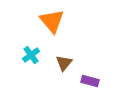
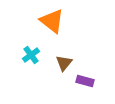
orange triangle: rotated 12 degrees counterclockwise
purple rectangle: moved 5 px left
